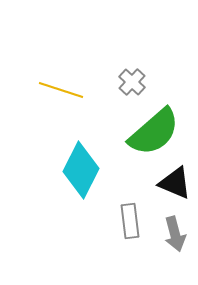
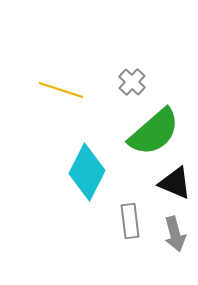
cyan diamond: moved 6 px right, 2 px down
